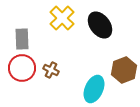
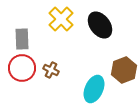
yellow cross: moved 1 px left, 1 px down
